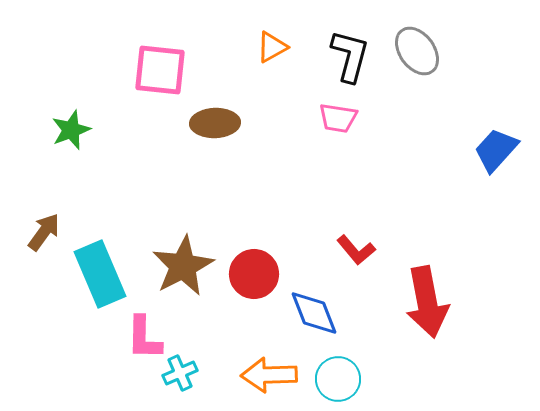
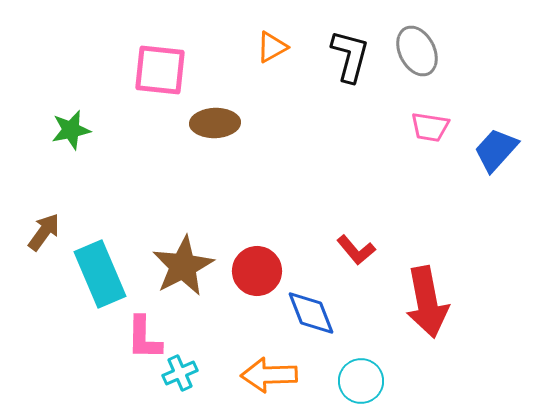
gray ellipse: rotated 9 degrees clockwise
pink trapezoid: moved 92 px right, 9 px down
green star: rotated 9 degrees clockwise
red circle: moved 3 px right, 3 px up
blue diamond: moved 3 px left
cyan circle: moved 23 px right, 2 px down
